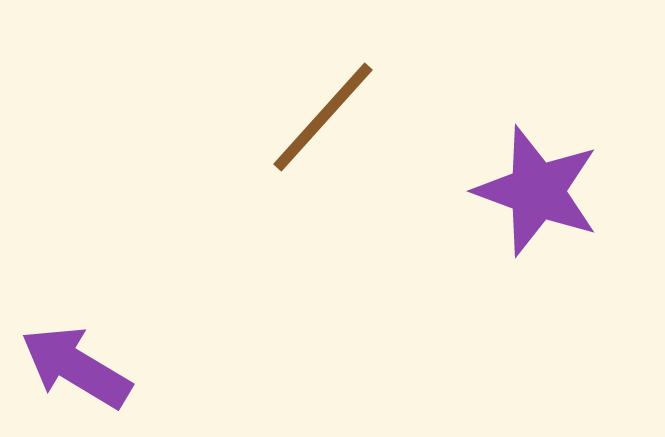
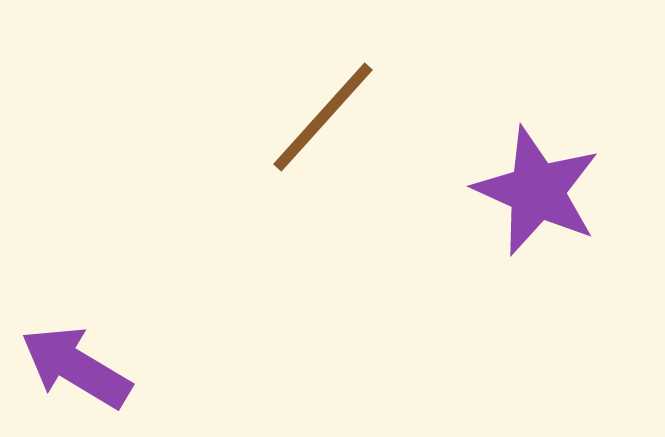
purple star: rotated 4 degrees clockwise
